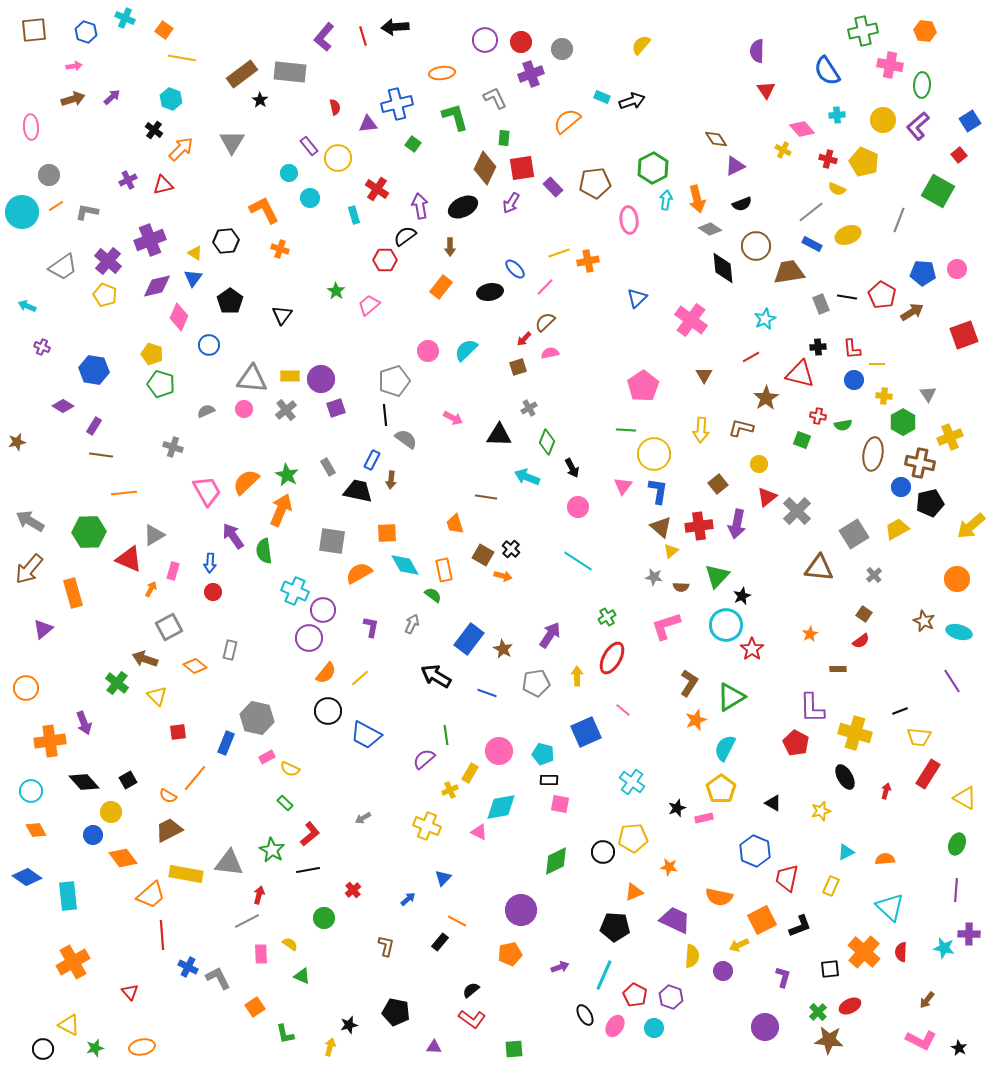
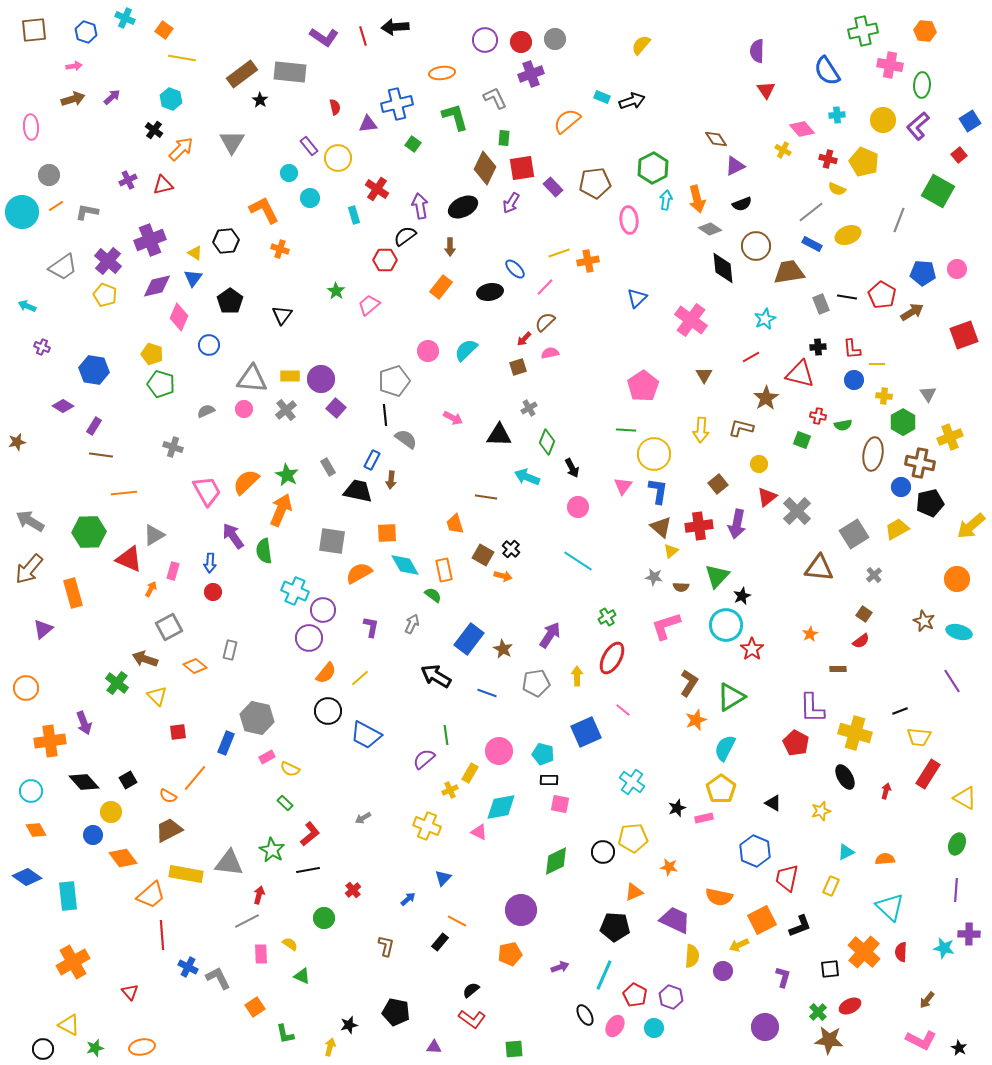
purple L-shape at (324, 37): rotated 96 degrees counterclockwise
gray circle at (562, 49): moved 7 px left, 10 px up
purple square at (336, 408): rotated 30 degrees counterclockwise
